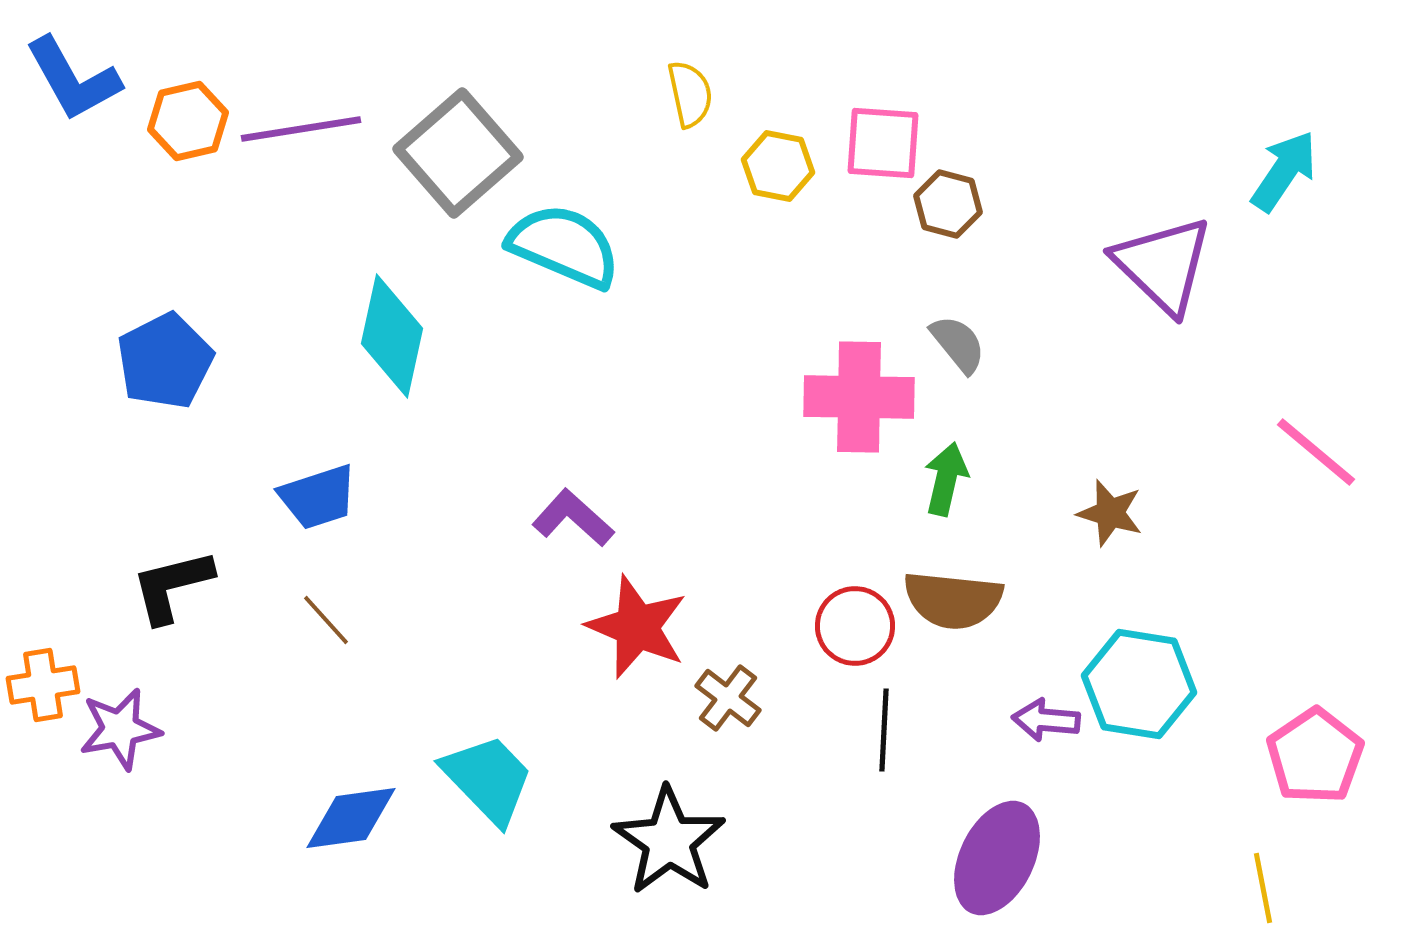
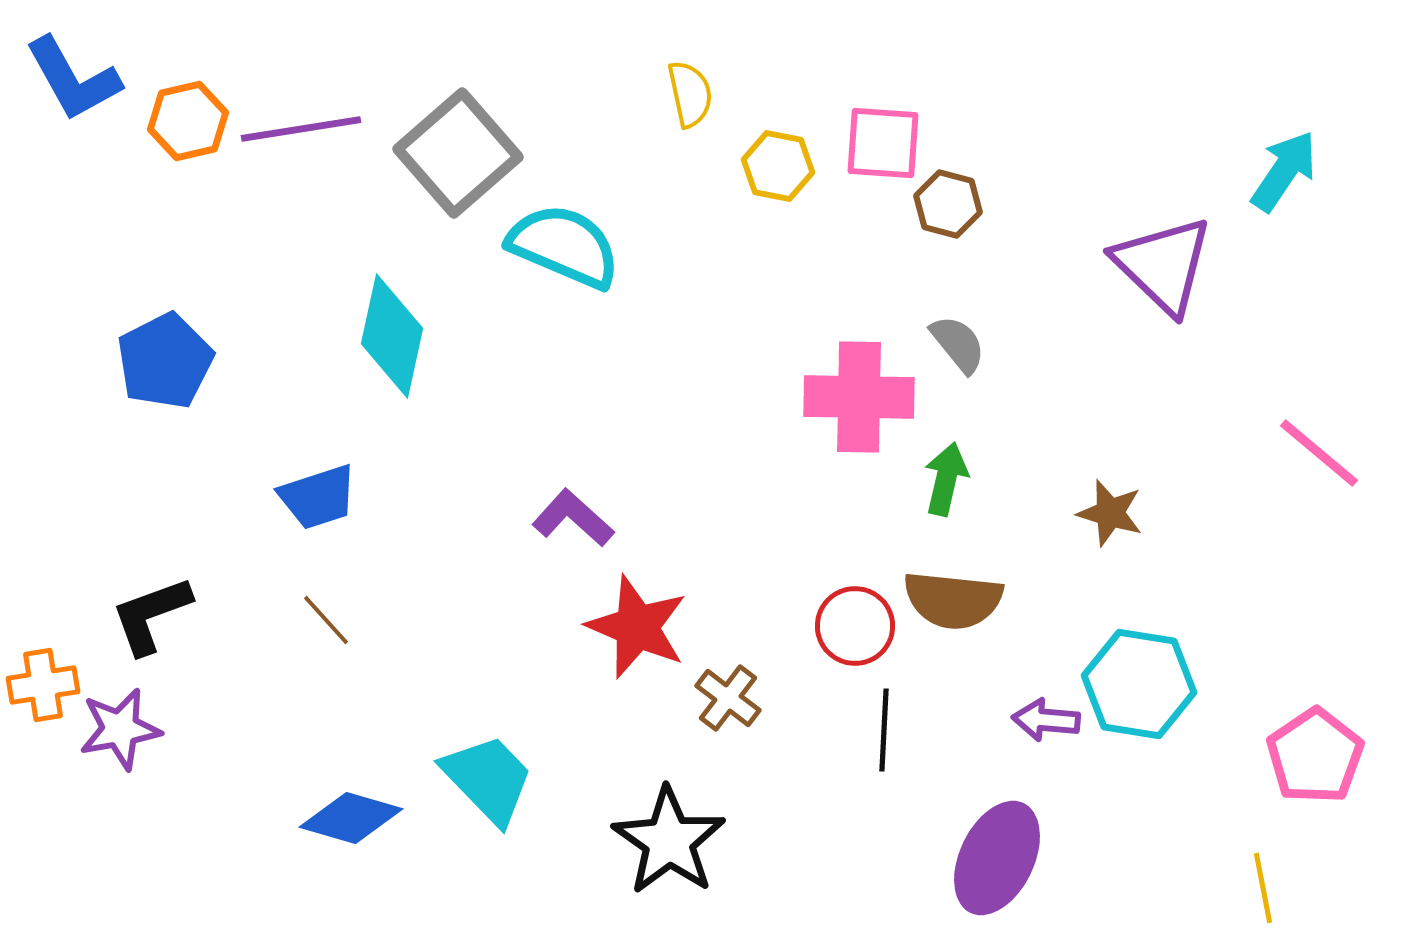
pink line: moved 3 px right, 1 px down
black L-shape: moved 21 px left, 29 px down; rotated 6 degrees counterclockwise
blue diamond: rotated 24 degrees clockwise
